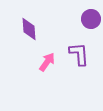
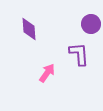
purple circle: moved 5 px down
pink arrow: moved 11 px down
